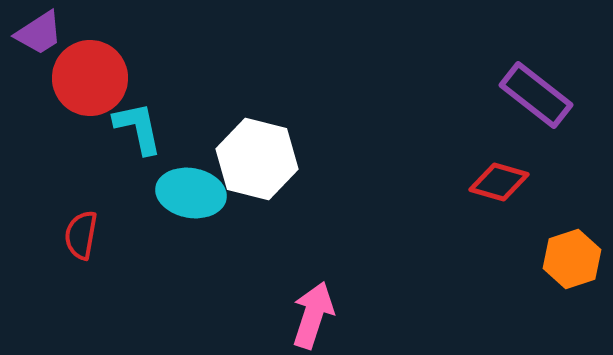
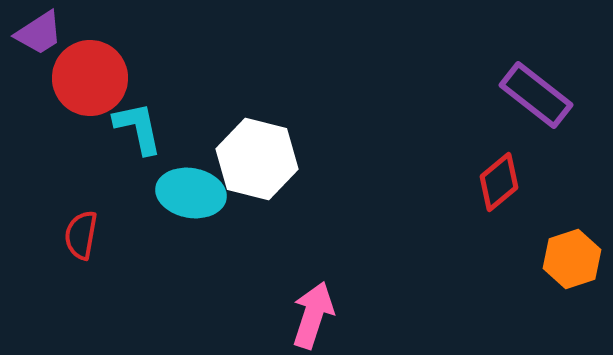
red diamond: rotated 56 degrees counterclockwise
